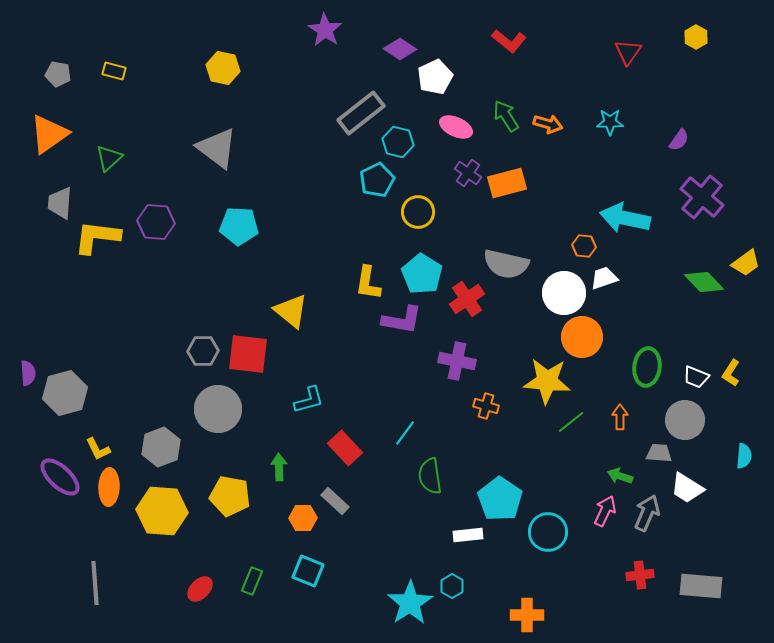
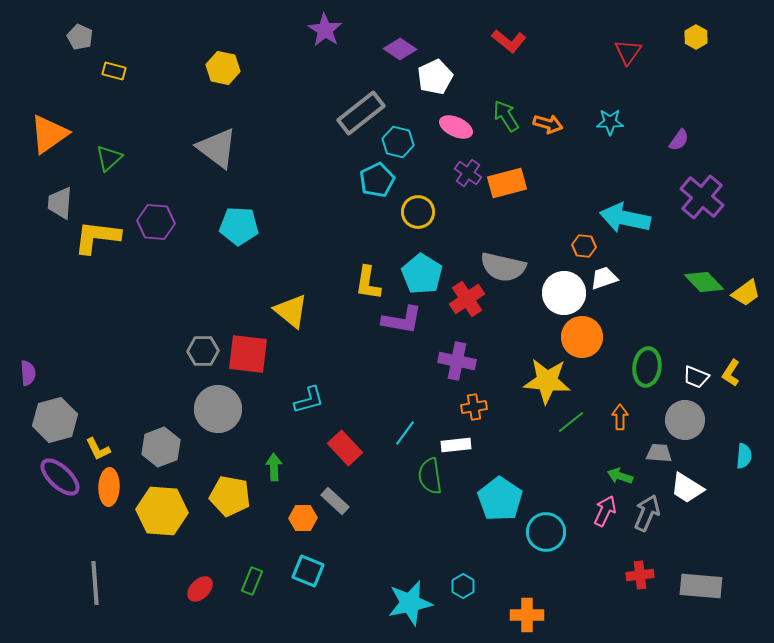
gray pentagon at (58, 74): moved 22 px right, 37 px up; rotated 15 degrees clockwise
yellow trapezoid at (746, 263): moved 30 px down
gray semicircle at (506, 264): moved 3 px left, 3 px down
gray hexagon at (65, 393): moved 10 px left, 27 px down
orange cross at (486, 406): moved 12 px left, 1 px down; rotated 25 degrees counterclockwise
green arrow at (279, 467): moved 5 px left
cyan circle at (548, 532): moved 2 px left
white rectangle at (468, 535): moved 12 px left, 90 px up
cyan hexagon at (452, 586): moved 11 px right
cyan star at (410, 603): rotated 21 degrees clockwise
